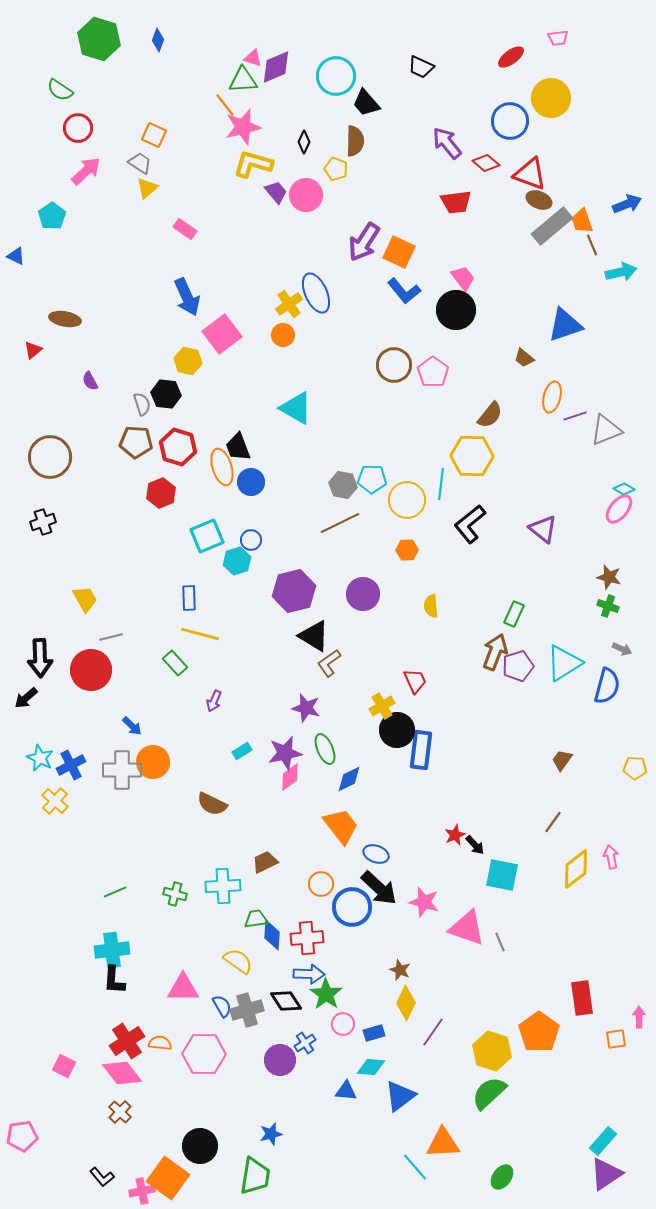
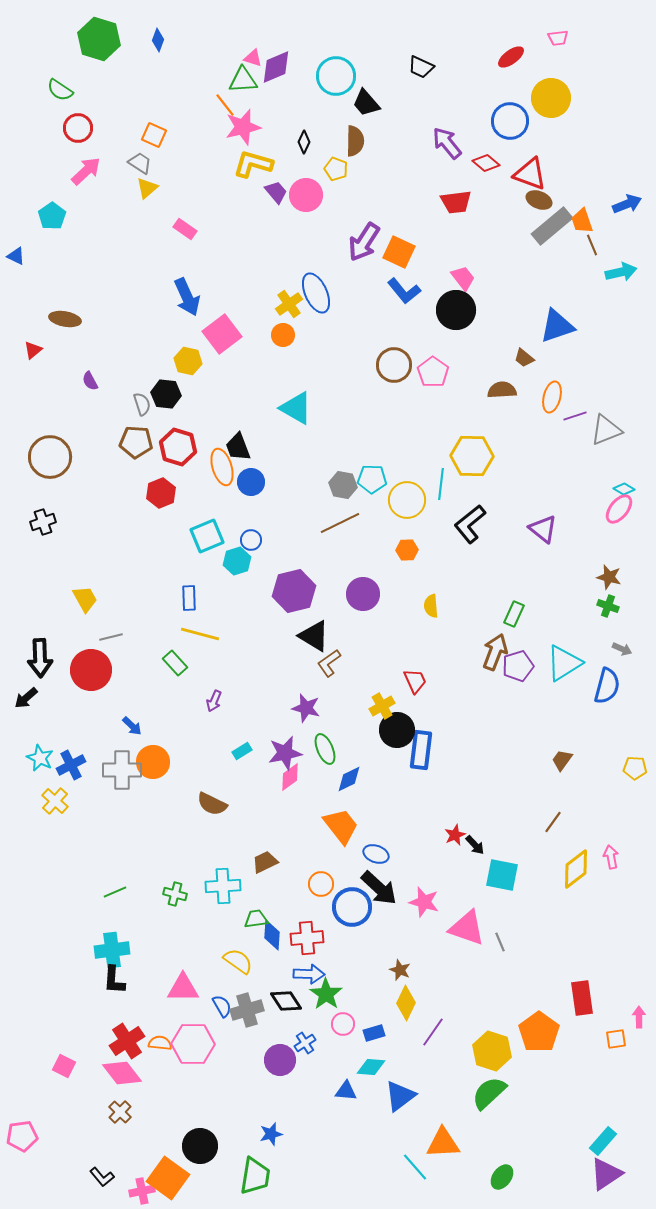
blue triangle at (565, 325): moved 8 px left, 1 px down
brown semicircle at (490, 415): moved 12 px right, 25 px up; rotated 132 degrees counterclockwise
pink hexagon at (204, 1054): moved 11 px left, 10 px up
